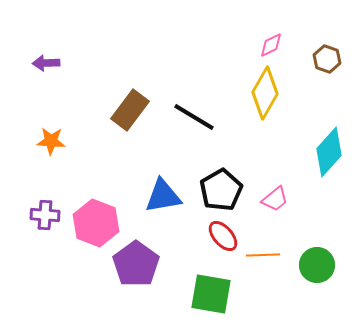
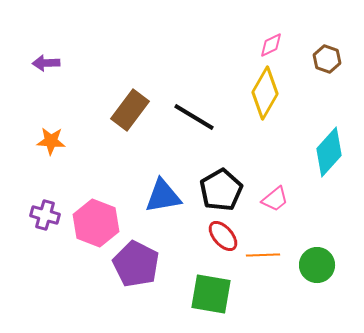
purple cross: rotated 12 degrees clockwise
purple pentagon: rotated 9 degrees counterclockwise
